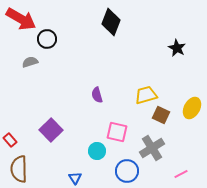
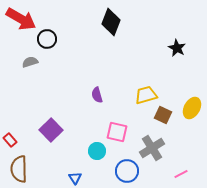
brown square: moved 2 px right
